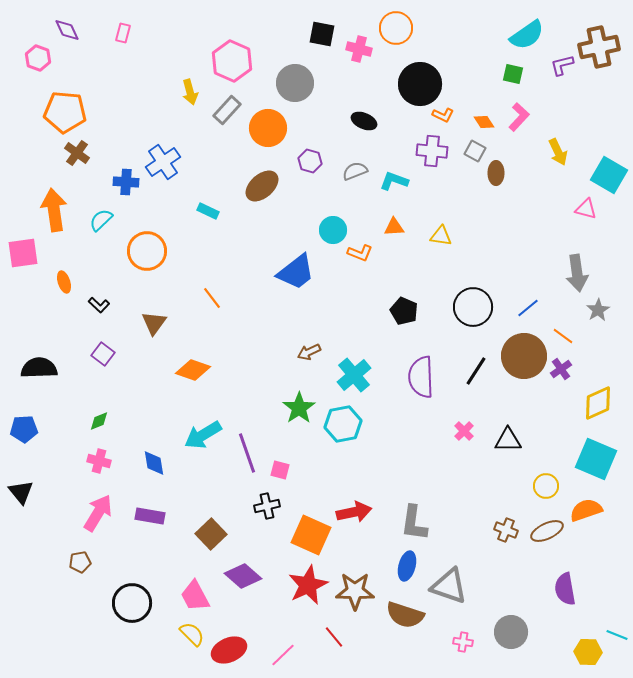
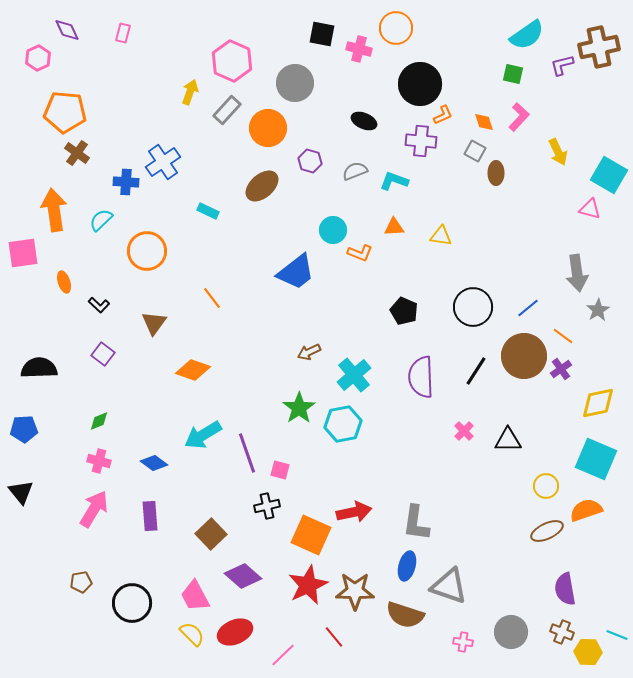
pink hexagon at (38, 58): rotated 15 degrees clockwise
yellow arrow at (190, 92): rotated 145 degrees counterclockwise
orange L-shape at (443, 115): rotated 50 degrees counterclockwise
orange diamond at (484, 122): rotated 15 degrees clockwise
purple cross at (432, 151): moved 11 px left, 10 px up
pink triangle at (586, 209): moved 4 px right
yellow diamond at (598, 403): rotated 12 degrees clockwise
blue diamond at (154, 463): rotated 44 degrees counterclockwise
pink arrow at (98, 513): moved 4 px left, 4 px up
purple rectangle at (150, 516): rotated 76 degrees clockwise
gray L-shape at (414, 523): moved 2 px right
brown cross at (506, 530): moved 56 px right, 102 px down
brown pentagon at (80, 562): moved 1 px right, 20 px down
red ellipse at (229, 650): moved 6 px right, 18 px up
